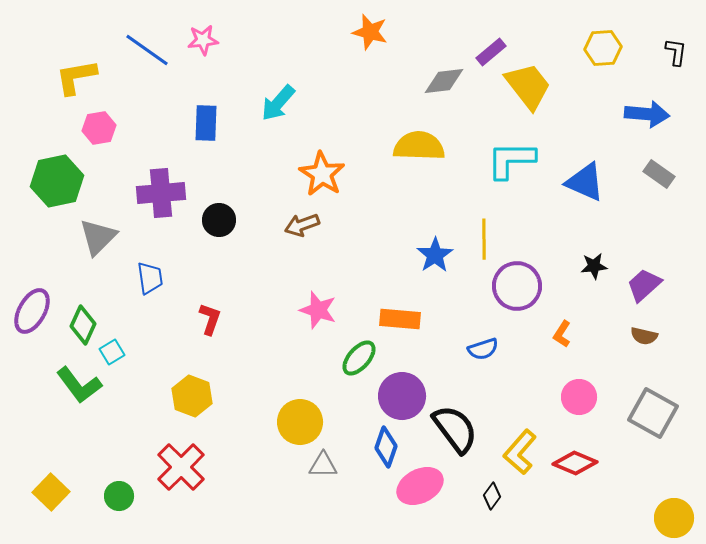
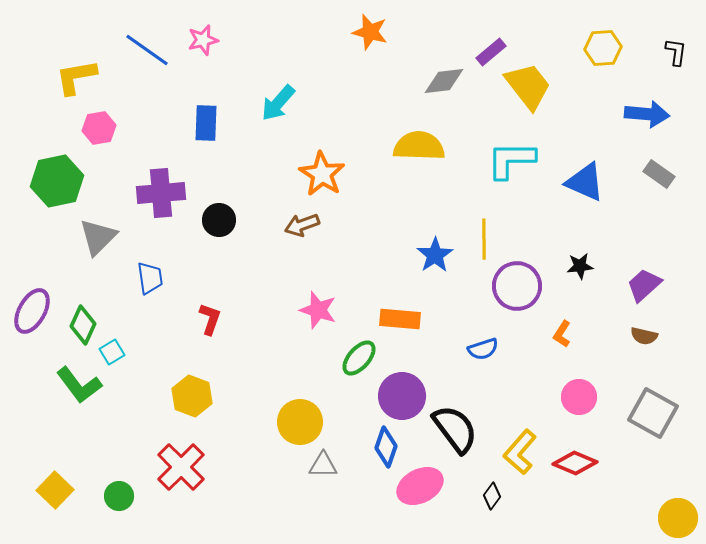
pink star at (203, 40): rotated 8 degrees counterclockwise
black star at (594, 266): moved 14 px left
yellow square at (51, 492): moved 4 px right, 2 px up
yellow circle at (674, 518): moved 4 px right
